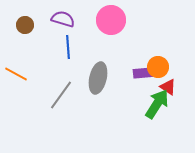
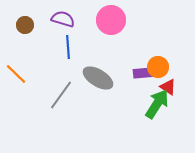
orange line: rotated 15 degrees clockwise
gray ellipse: rotated 72 degrees counterclockwise
